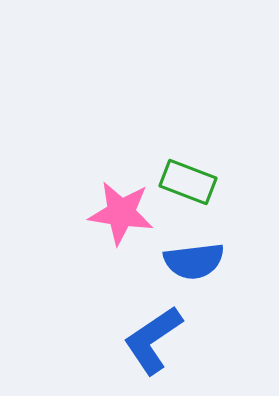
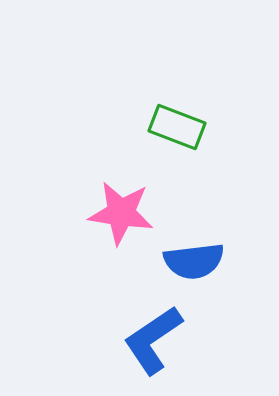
green rectangle: moved 11 px left, 55 px up
